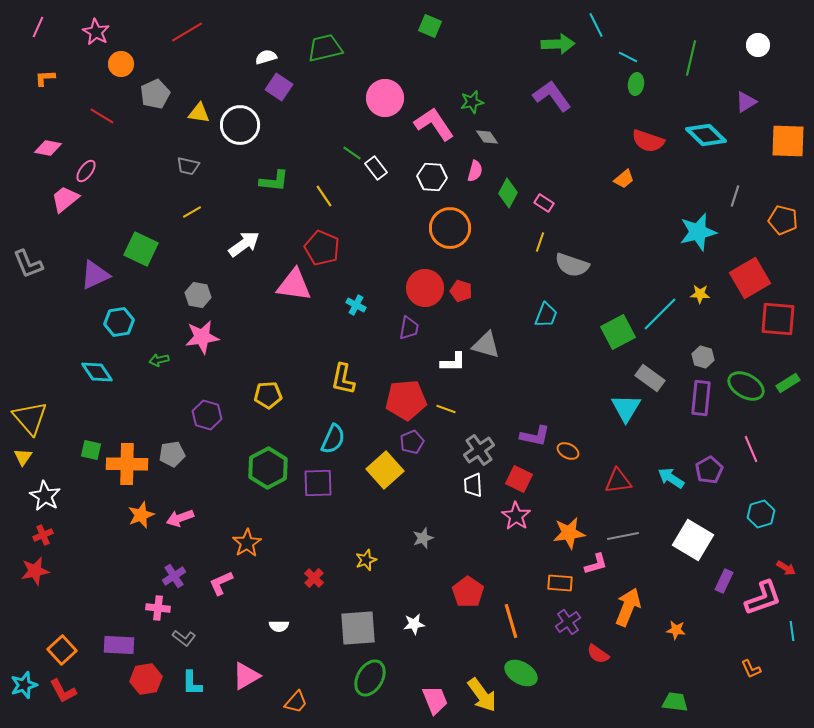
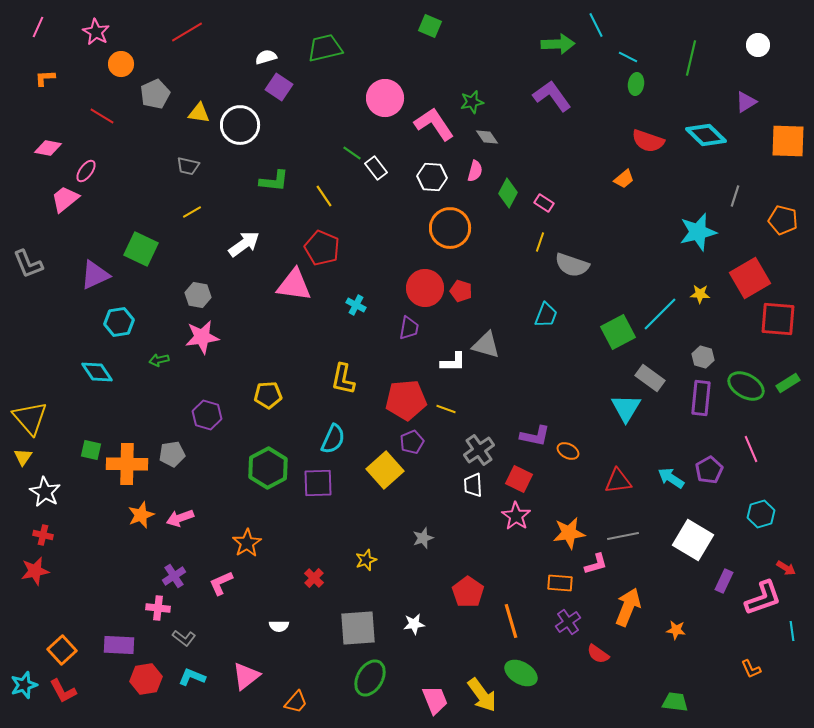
white star at (45, 496): moved 4 px up
red cross at (43, 535): rotated 36 degrees clockwise
pink triangle at (246, 676): rotated 8 degrees counterclockwise
cyan L-shape at (192, 683): moved 6 px up; rotated 112 degrees clockwise
